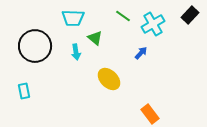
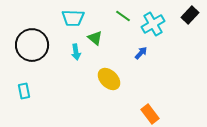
black circle: moved 3 px left, 1 px up
